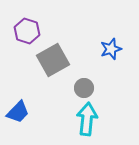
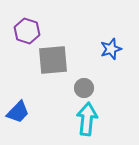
gray square: rotated 24 degrees clockwise
